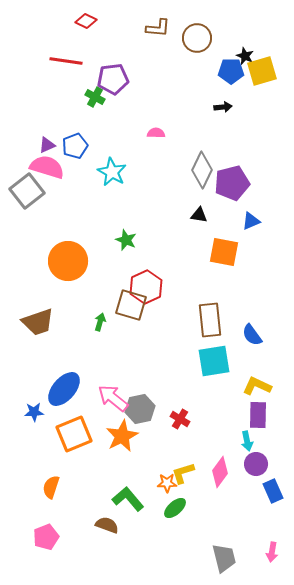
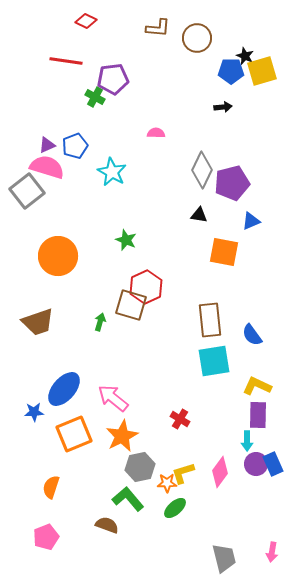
orange circle at (68, 261): moved 10 px left, 5 px up
gray hexagon at (140, 409): moved 58 px down
cyan arrow at (247, 441): rotated 12 degrees clockwise
blue rectangle at (273, 491): moved 27 px up
